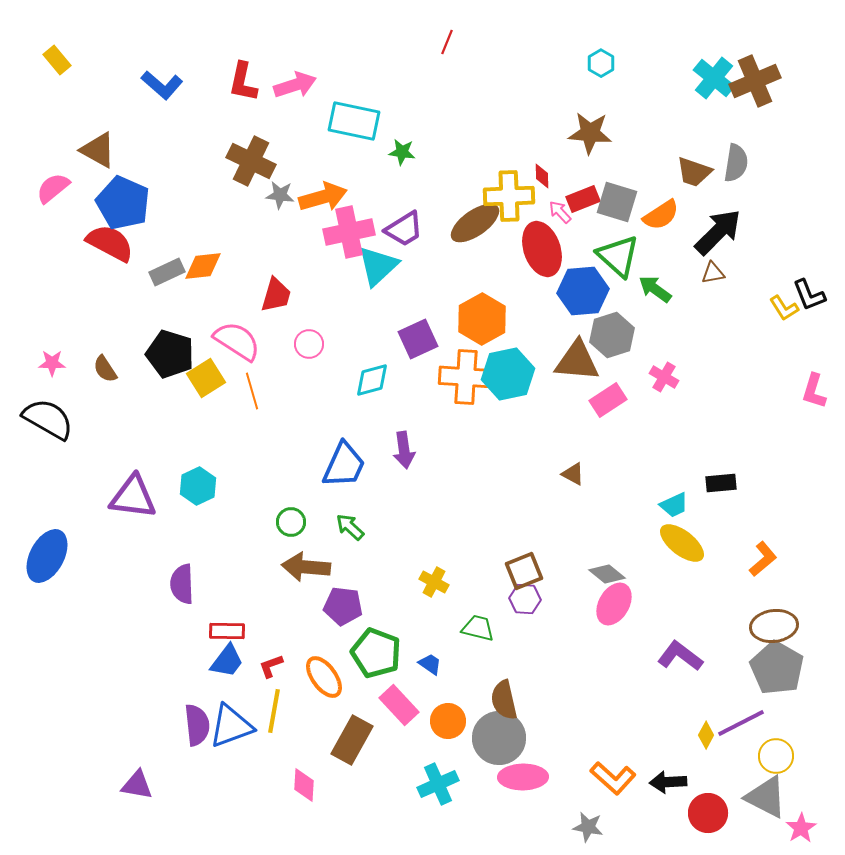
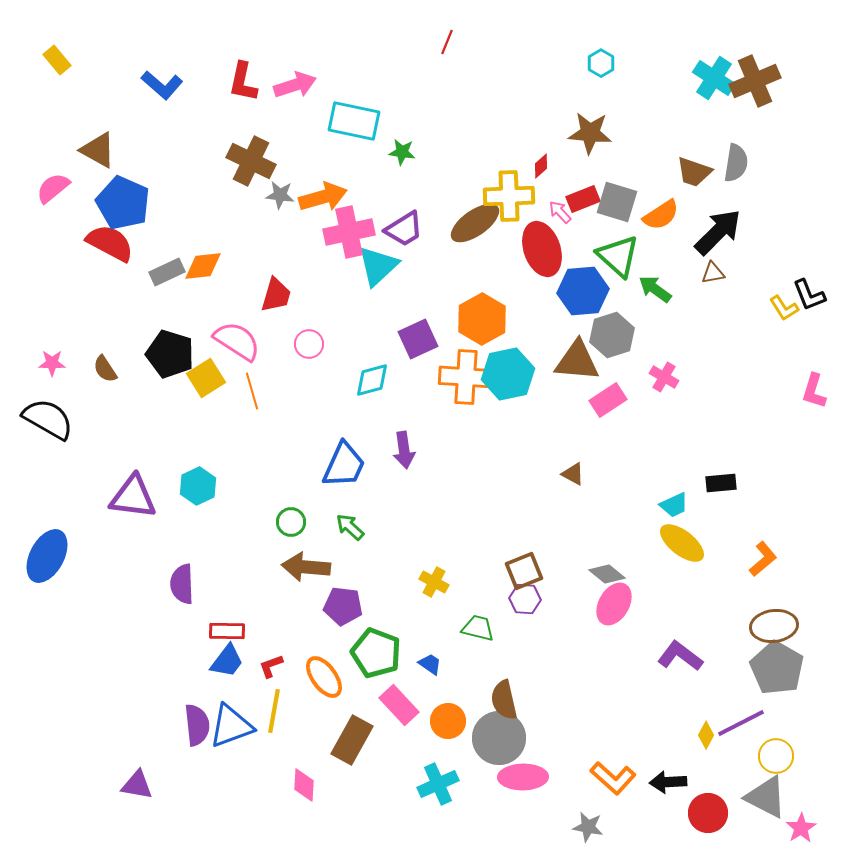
cyan cross at (714, 78): rotated 6 degrees counterclockwise
red diamond at (542, 176): moved 1 px left, 10 px up; rotated 50 degrees clockwise
